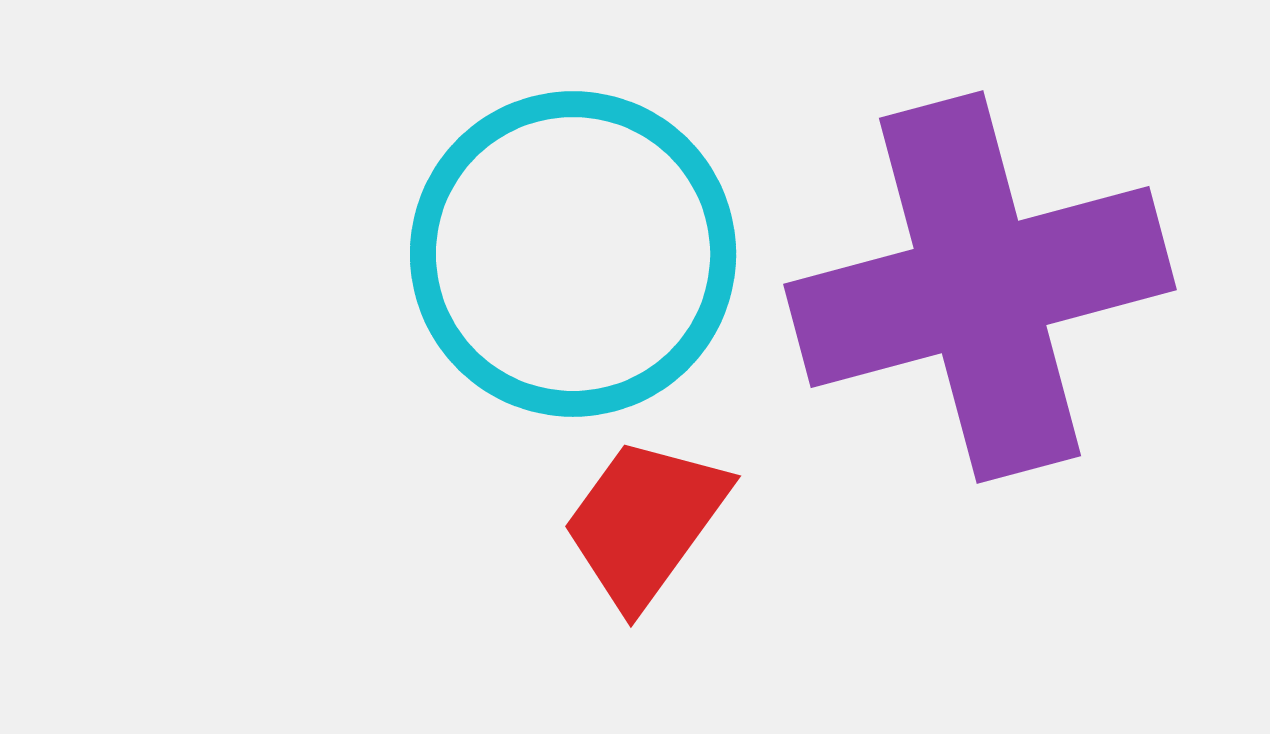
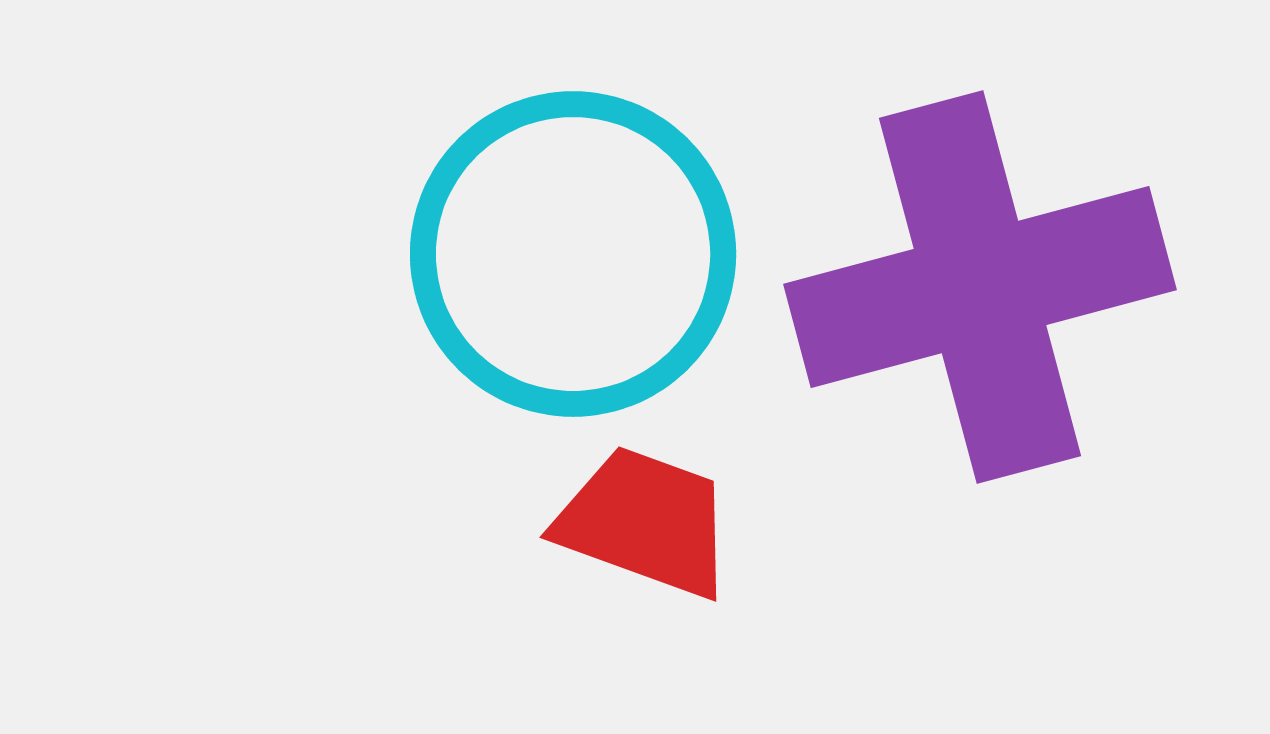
red trapezoid: rotated 74 degrees clockwise
